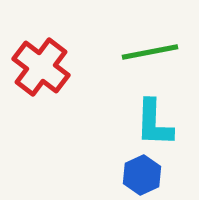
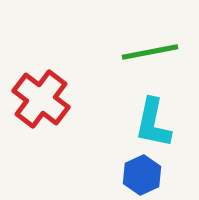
red cross: moved 32 px down
cyan L-shape: moved 1 px left; rotated 10 degrees clockwise
